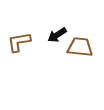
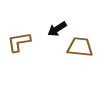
black arrow: moved 6 px up
